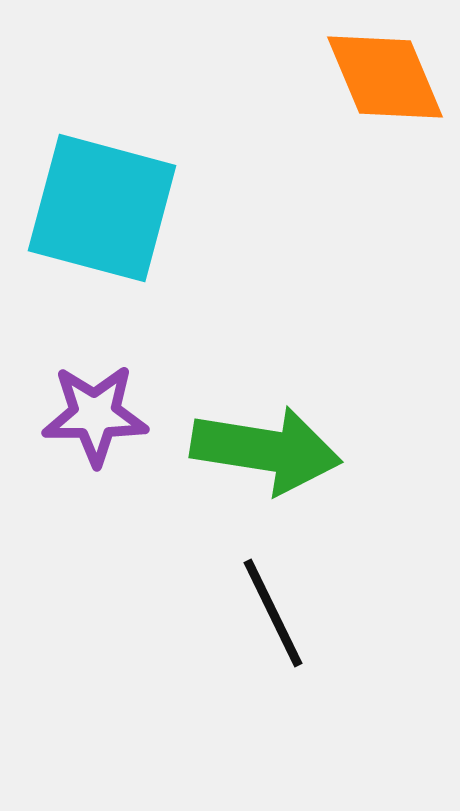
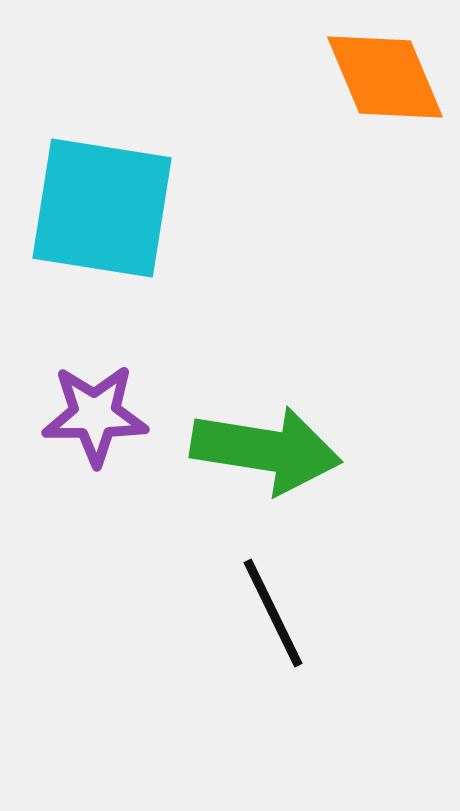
cyan square: rotated 6 degrees counterclockwise
